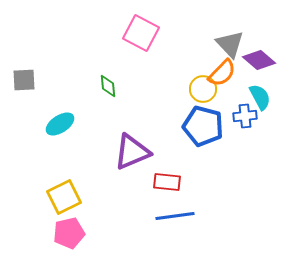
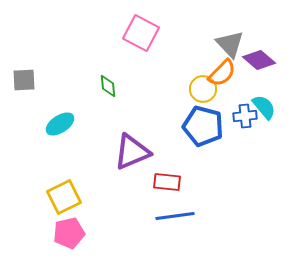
cyan semicircle: moved 4 px right, 10 px down; rotated 12 degrees counterclockwise
